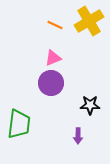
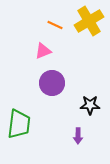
pink triangle: moved 10 px left, 7 px up
purple circle: moved 1 px right
